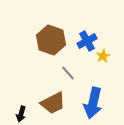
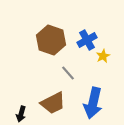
blue cross: moved 1 px up
